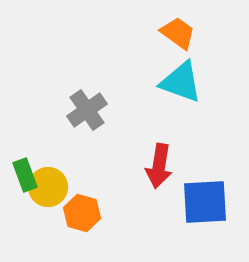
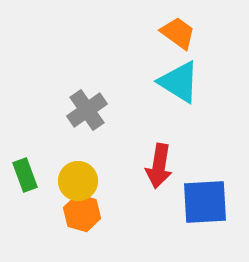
cyan triangle: moved 2 px left; rotated 12 degrees clockwise
yellow circle: moved 30 px right, 6 px up
